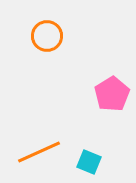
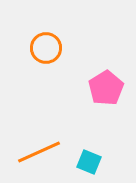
orange circle: moved 1 px left, 12 px down
pink pentagon: moved 6 px left, 6 px up
